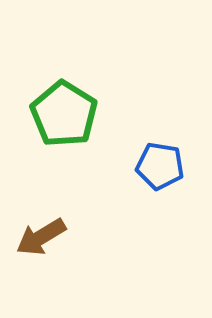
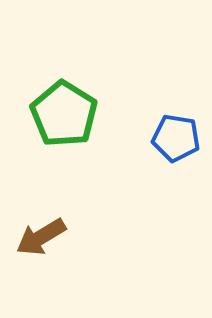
blue pentagon: moved 16 px right, 28 px up
